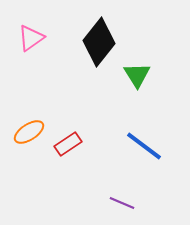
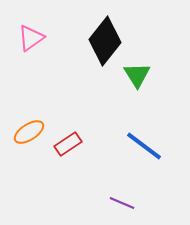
black diamond: moved 6 px right, 1 px up
